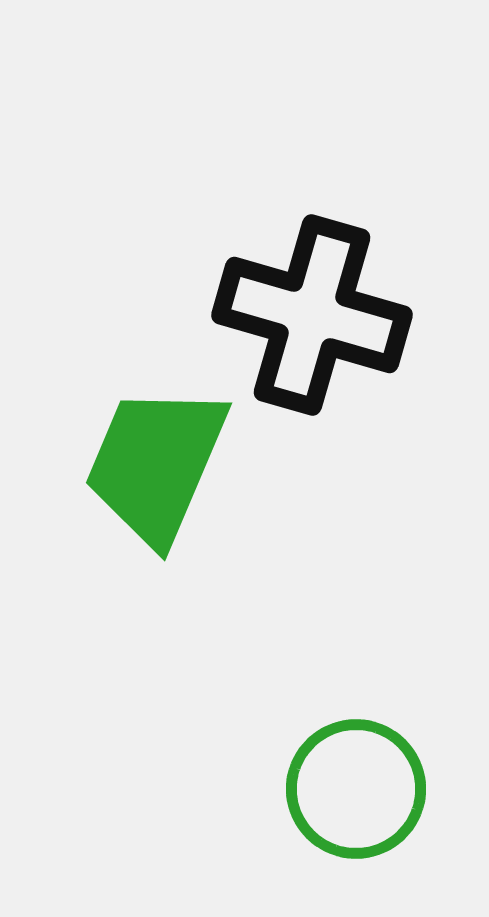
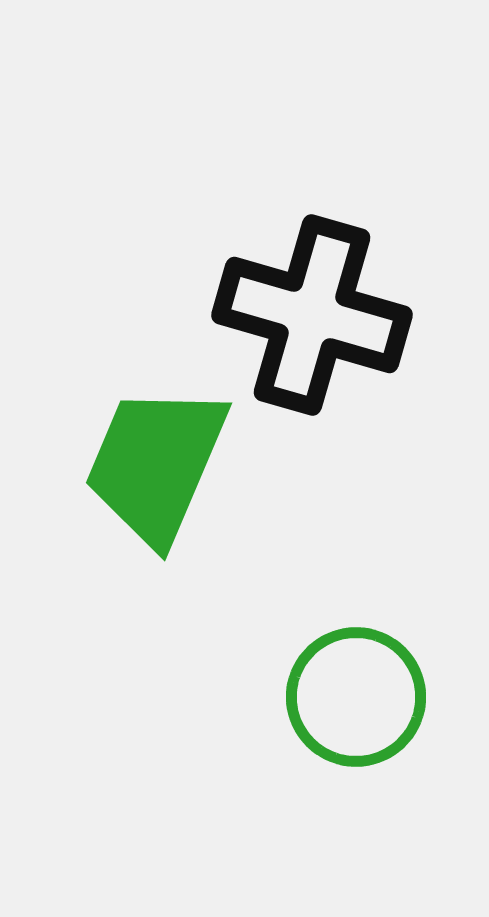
green circle: moved 92 px up
